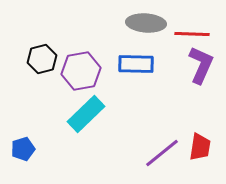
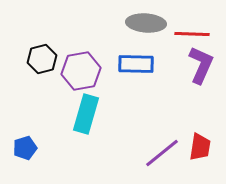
cyan rectangle: rotated 30 degrees counterclockwise
blue pentagon: moved 2 px right, 1 px up
